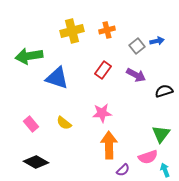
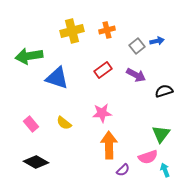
red rectangle: rotated 18 degrees clockwise
